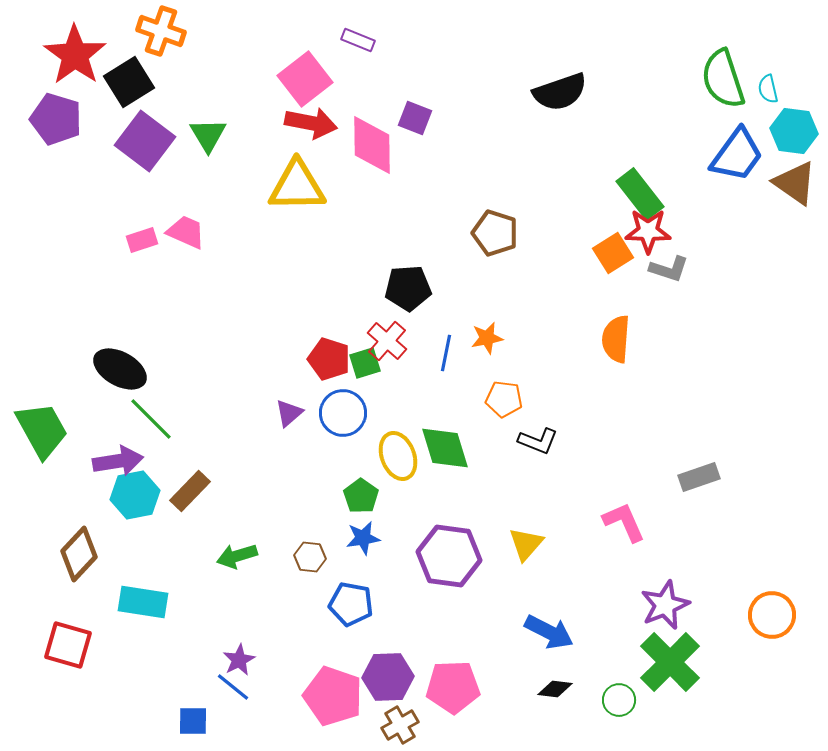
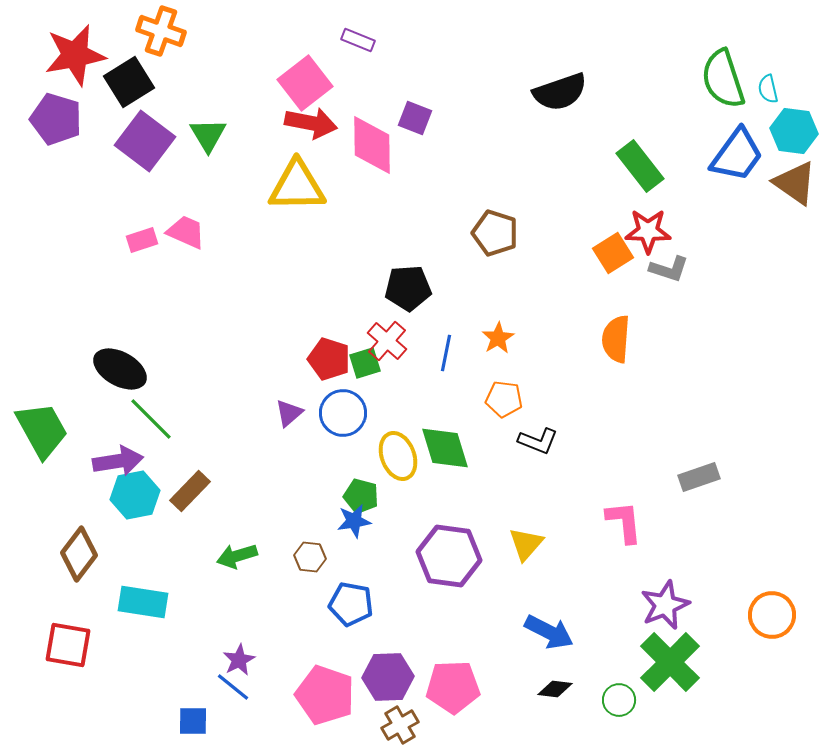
red star at (75, 55): rotated 26 degrees clockwise
pink square at (305, 79): moved 4 px down
green rectangle at (640, 194): moved 28 px up
orange star at (487, 338): moved 11 px right; rotated 20 degrees counterclockwise
green pentagon at (361, 496): rotated 20 degrees counterclockwise
pink L-shape at (624, 522): rotated 18 degrees clockwise
blue star at (363, 538): moved 9 px left, 17 px up
brown diamond at (79, 554): rotated 6 degrees counterclockwise
red square at (68, 645): rotated 6 degrees counterclockwise
pink pentagon at (333, 696): moved 8 px left, 1 px up
